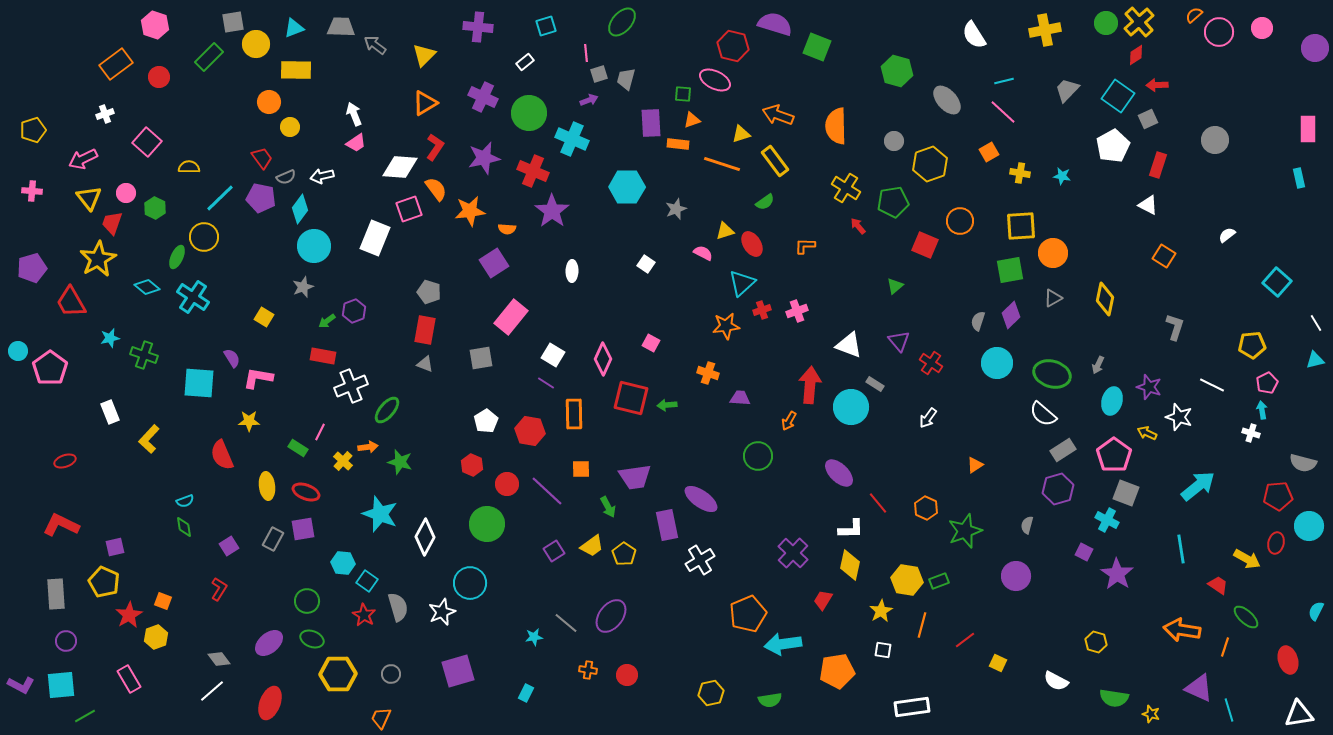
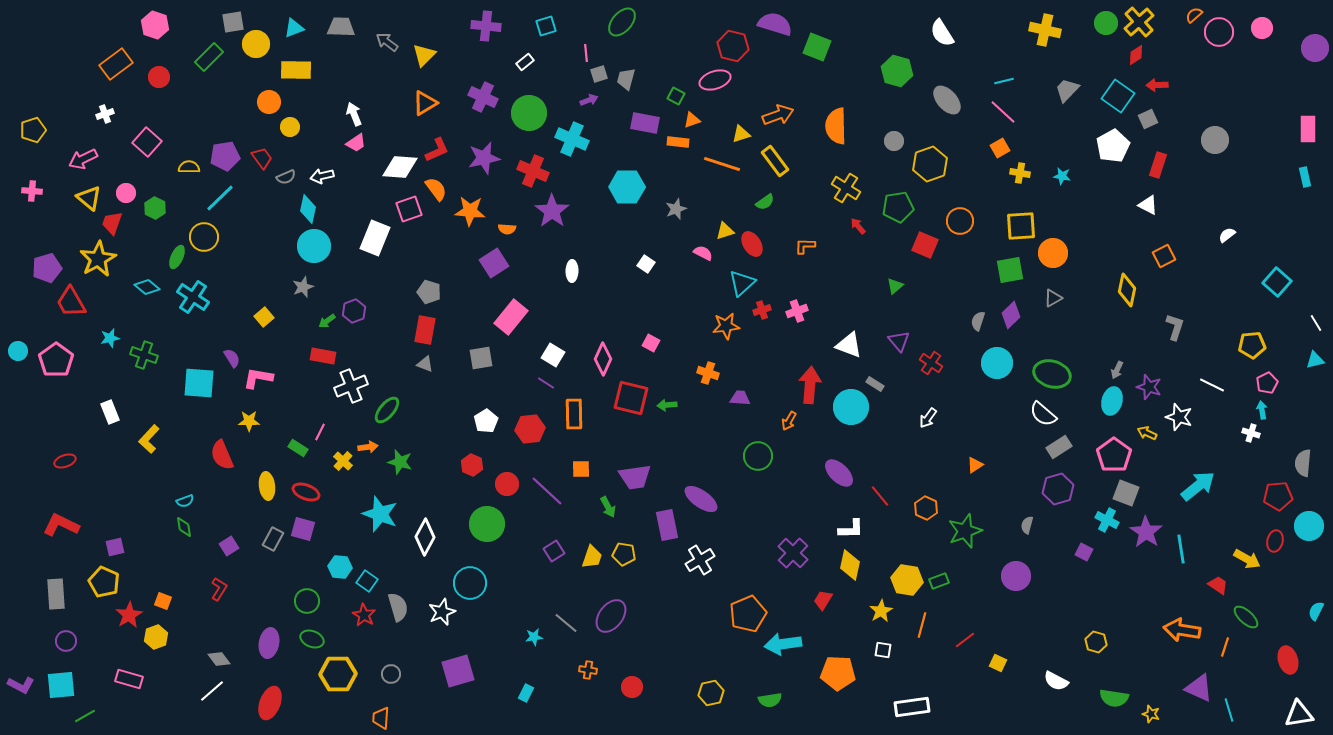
purple cross at (478, 27): moved 8 px right, 1 px up
yellow cross at (1045, 30): rotated 24 degrees clockwise
white semicircle at (974, 35): moved 32 px left, 2 px up
gray arrow at (375, 45): moved 12 px right, 3 px up
pink ellipse at (715, 80): rotated 44 degrees counterclockwise
green square at (683, 94): moved 7 px left, 2 px down; rotated 24 degrees clockwise
orange arrow at (778, 115): rotated 140 degrees clockwise
purple rectangle at (651, 123): moved 6 px left; rotated 76 degrees counterclockwise
orange rectangle at (678, 144): moved 2 px up
red L-shape at (435, 147): moved 2 px right, 3 px down; rotated 32 degrees clockwise
orange square at (989, 152): moved 11 px right, 4 px up
cyan rectangle at (1299, 178): moved 6 px right, 1 px up
yellow triangle at (89, 198): rotated 12 degrees counterclockwise
purple pentagon at (261, 198): moved 36 px left, 42 px up; rotated 20 degrees counterclockwise
green pentagon at (893, 202): moved 5 px right, 5 px down
cyan diamond at (300, 209): moved 8 px right; rotated 24 degrees counterclockwise
orange star at (470, 211): rotated 12 degrees clockwise
orange square at (1164, 256): rotated 30 degrees clockwise
purple pentagon at (32, 268): moved 15 px right
yellow diamond at (1105, 299): moved 22 px right, 9 px up
yellow square at (264, 317): rotated 18 degrees clockwise
gray arrow at (1098, 365): moved 19 px right, 5 px down
pink pentagon at (50, 368): moved 6 px right, 8 px up
red hexagon at (530, 431): moved 2 px up; rotated 16 degrees counterclockwise
gray rectangle at (1063, 450): moved 4 px left, 3 px up
gray semicircle at (1303, 463): rotated 80 degrees clockwise
red line at (878, 503): moved 2 px right, 7 px up
purple square at (303, 529): rotated 25 degrees clockwise
red ellipse at (1276, 543): moved 1 px left, 2 px up
yellow trapezoid at (592, 546): moved 11 px down; rotated 35 degrees counterclockwise
yellow pentagon at (624, 554): rotated 25 degrees counterclockwise
cyan hexagon at (343, 563): moved 3 px left, 4 px down
purple star at (1117, 574): moved 29 px right, 42 px up
purple ellipse at (269, 643): rotated 40 degrees counterclockwise
orange pentagon at (837, 671): moved 1 px right, 2 px down; rotated 12 degrees clockwise
red circle at (627, 675): moved 5 px right, 12 px down
pink rectangle at (129, 679): rotated 44 degrees counterclockwise
orange trapezoid at (381, 718): rotated 20 degrees counterclockwise
